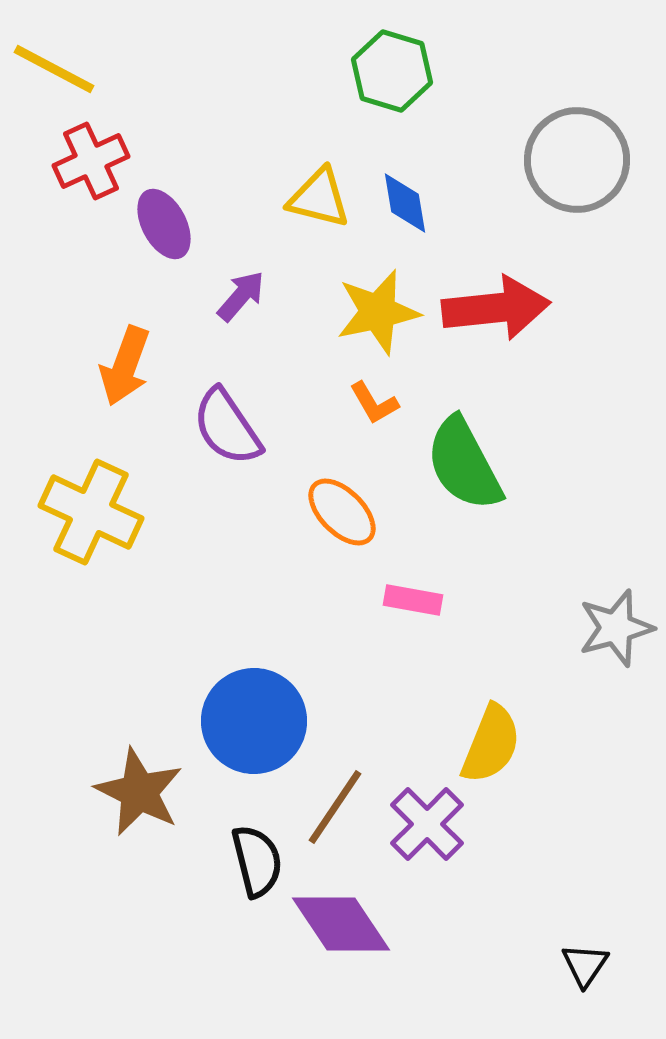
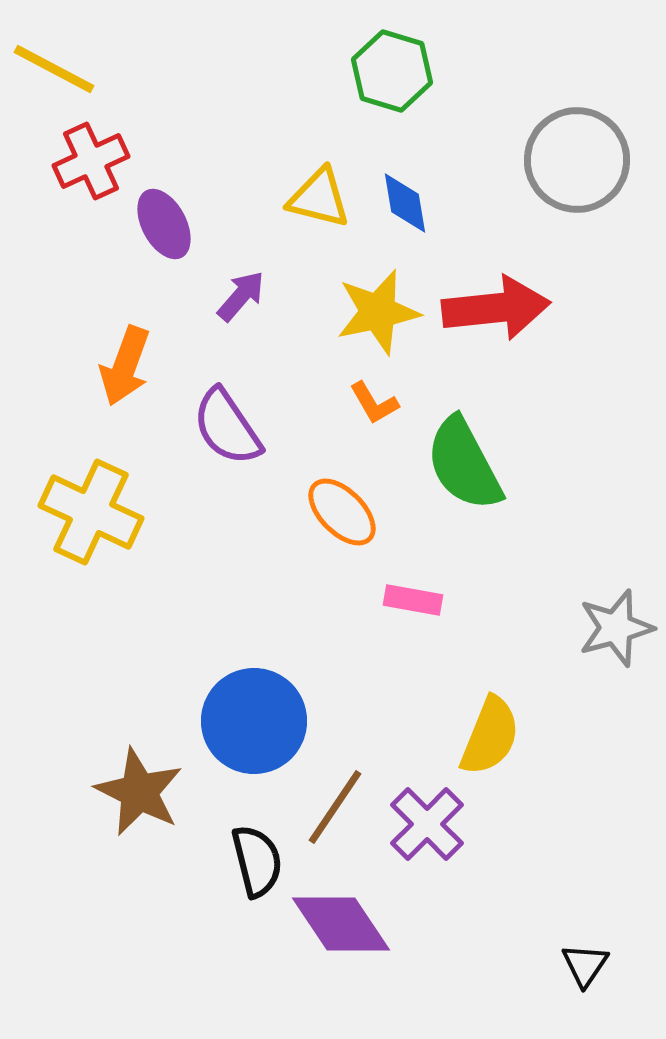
yellow semicircle: moved 1 px left, 8 px up
